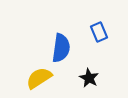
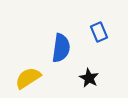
yellow semicircle: moved 11 px left
